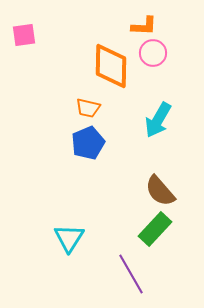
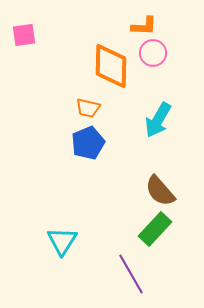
cyan triangle: moved 7 px left, 3 px down
